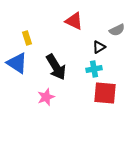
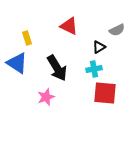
red triangle: moved 5 px left, 5 px down
black arrow: moved 1 px right, 1 px down
